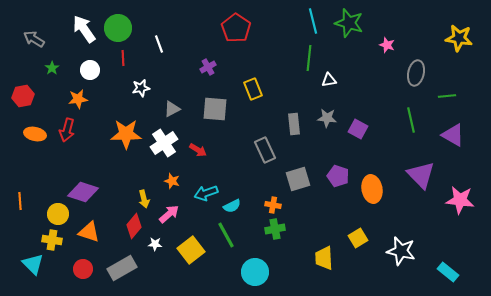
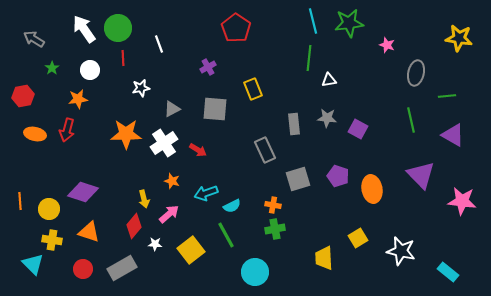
green star at (349, 23): rotated 24 degrees counterclockwise
pink star at (460, 200): moved 2 px right, 1 px down
yellow circle at (58, 214): moved 9 px left, 5 px up
